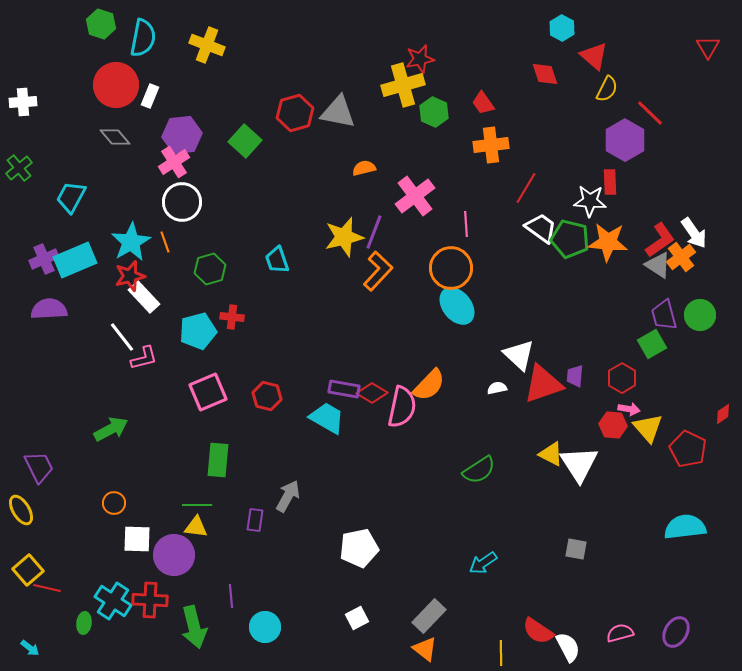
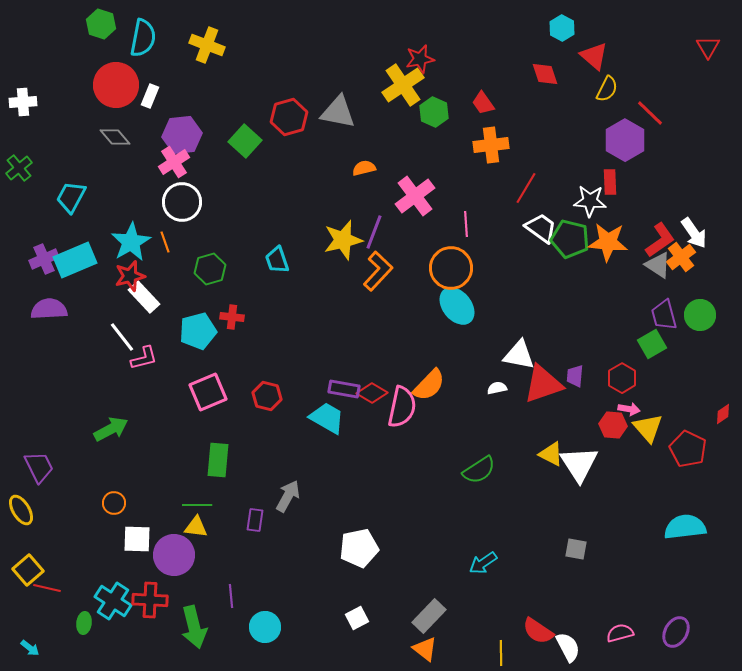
yellow cross at (403, 85): rotated 18 degrees counterclockwise
red hexagon at (295, 113): moved 6 px left, 4 px down
yellow star at (344, 237): moved 1 px left, 3 px down
white triangle at (519, 355): rotated 32 degrees counterclockwise
